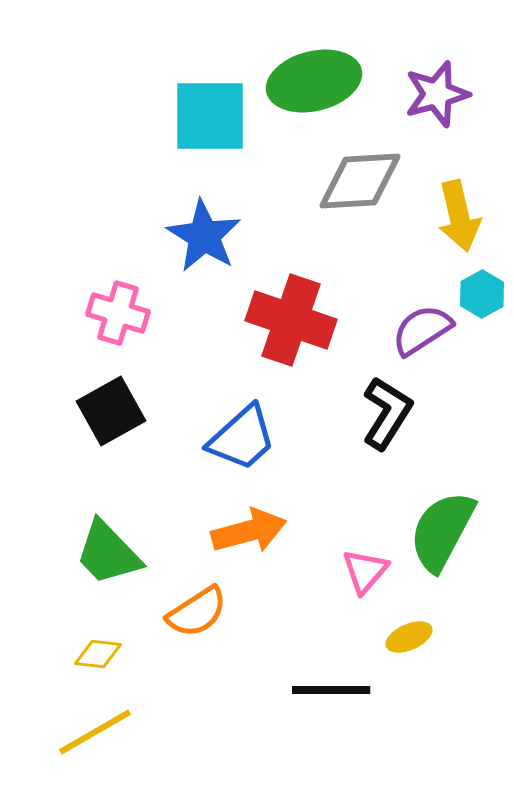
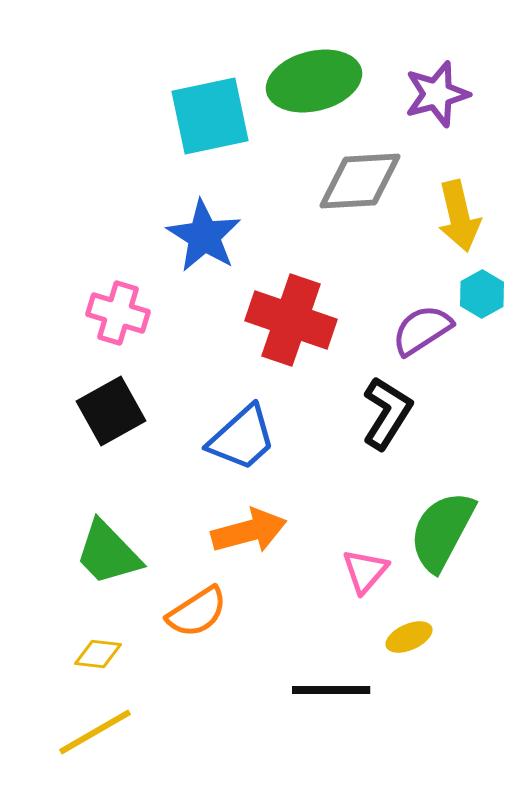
cyan square: rotated 12 degrees counterclockwise
